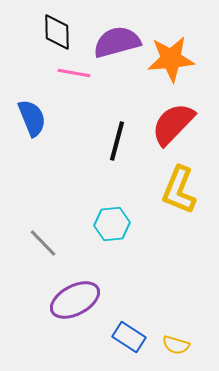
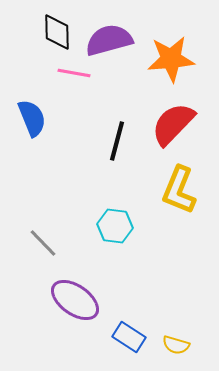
purple semicircle: moved 8 px left, 2 px up
cyan hexagon: moved 3 px right, 2 px down; rotated 12 degrees clockwise
purple ellipse: rotated 63 degrees clockwise
